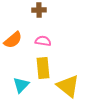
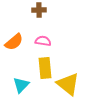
orange semicircle: moved 1 px right, 2 px down
yellow rectangle: moved 2 px right
yellow triangle: moved 2 px up
